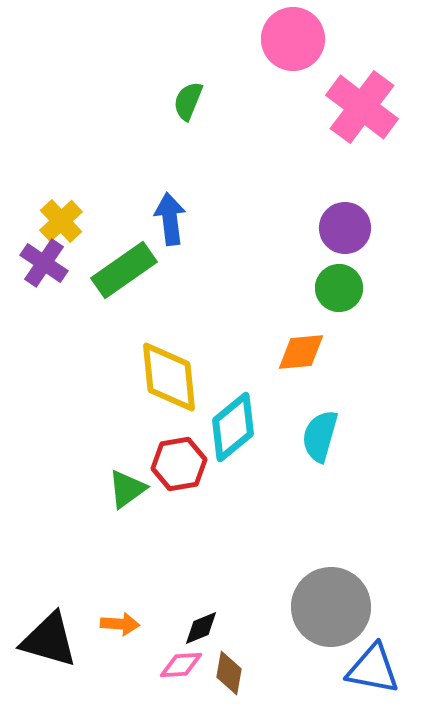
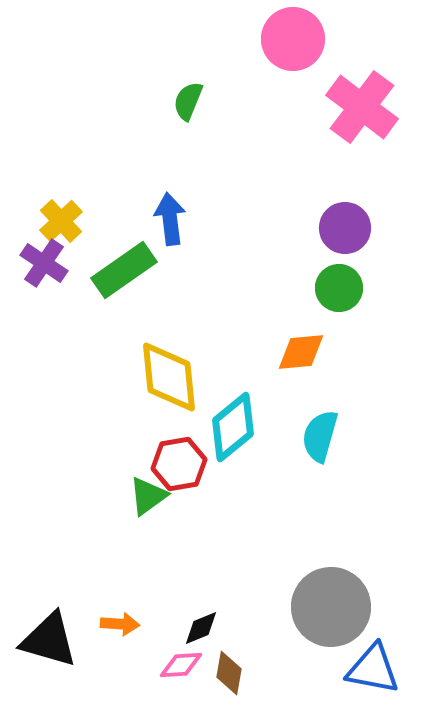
green triangle: moved 21 px right, 7 px down
